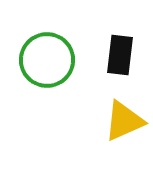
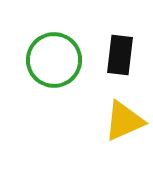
green circle: moved 7 px right
